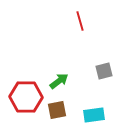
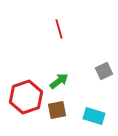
red line: moved 21 px left, 8 px down
gray square: rotated 12 degrees counterclockwise
red hexagon: rotated 20 degrees counterclockwise
cyan rectangle: moved 1 px down; rotated 25 degrees clockwise
